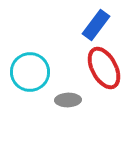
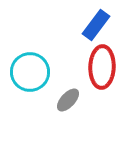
red ellipse: moved 2 px left, 1 px up; rotated 30 degrees clockwise
gray ellipse: rotated 45 degrees counterclockwise
